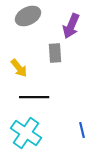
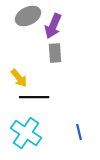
purple arrow: moved 18 px left
yellow arrow: moved 10 px down
blue line: moved 3 px left, 2 px down
